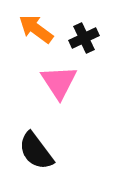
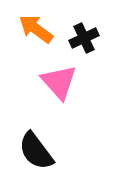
pink triangle: rotated 9 degrees counterclockwise
